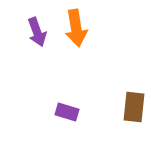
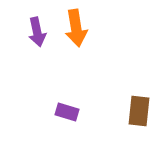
purple arrow: rotated 8 degrees clockwise
brown rectangle: moved 5 px right, 4 px down
